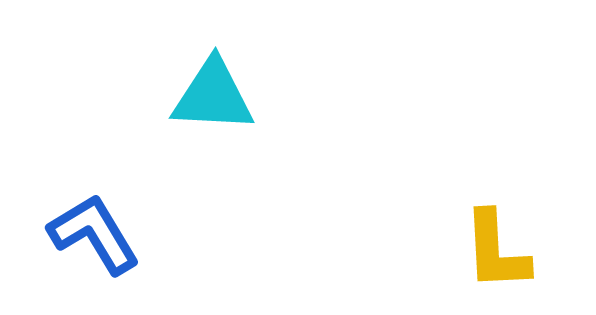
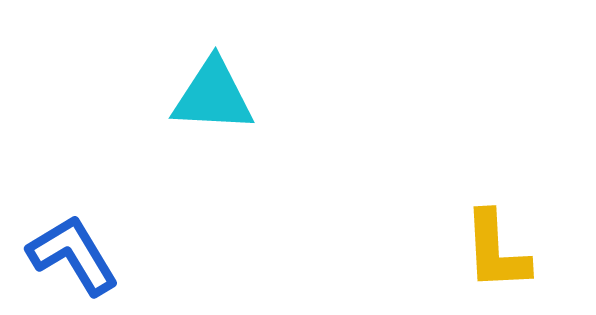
blue L-shape: moved 21 px left, 21 px down
